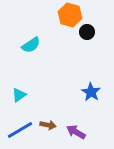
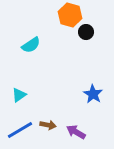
black circle: moved 1 px left
blue star: moved 2 px right, 2 px down
